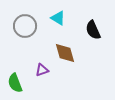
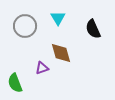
cyan triangle: rotated 28 degrees clockwise
black semicircle: moved 1 px up
brown diamond: moved 4 px left
purple triangle: moved 2 px up
